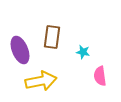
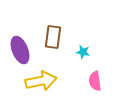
brown rectangle: moved 1 px right
pink semicircle: moved 5 px left, 5 px down
